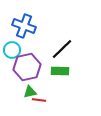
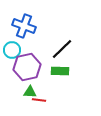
green triangle: rotated 16 degrees clockwise
